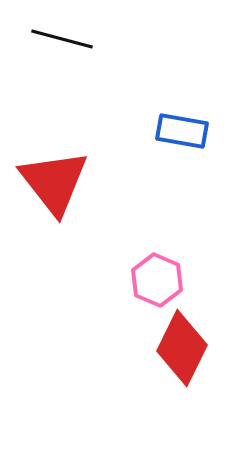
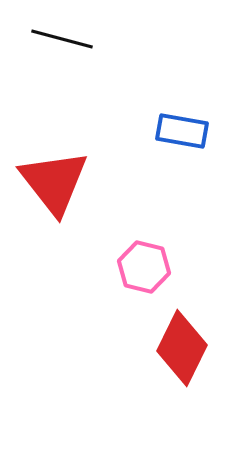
pink hexagon: moved 13 px left, 13 px up; rotated 9 degrees counterclockwise
